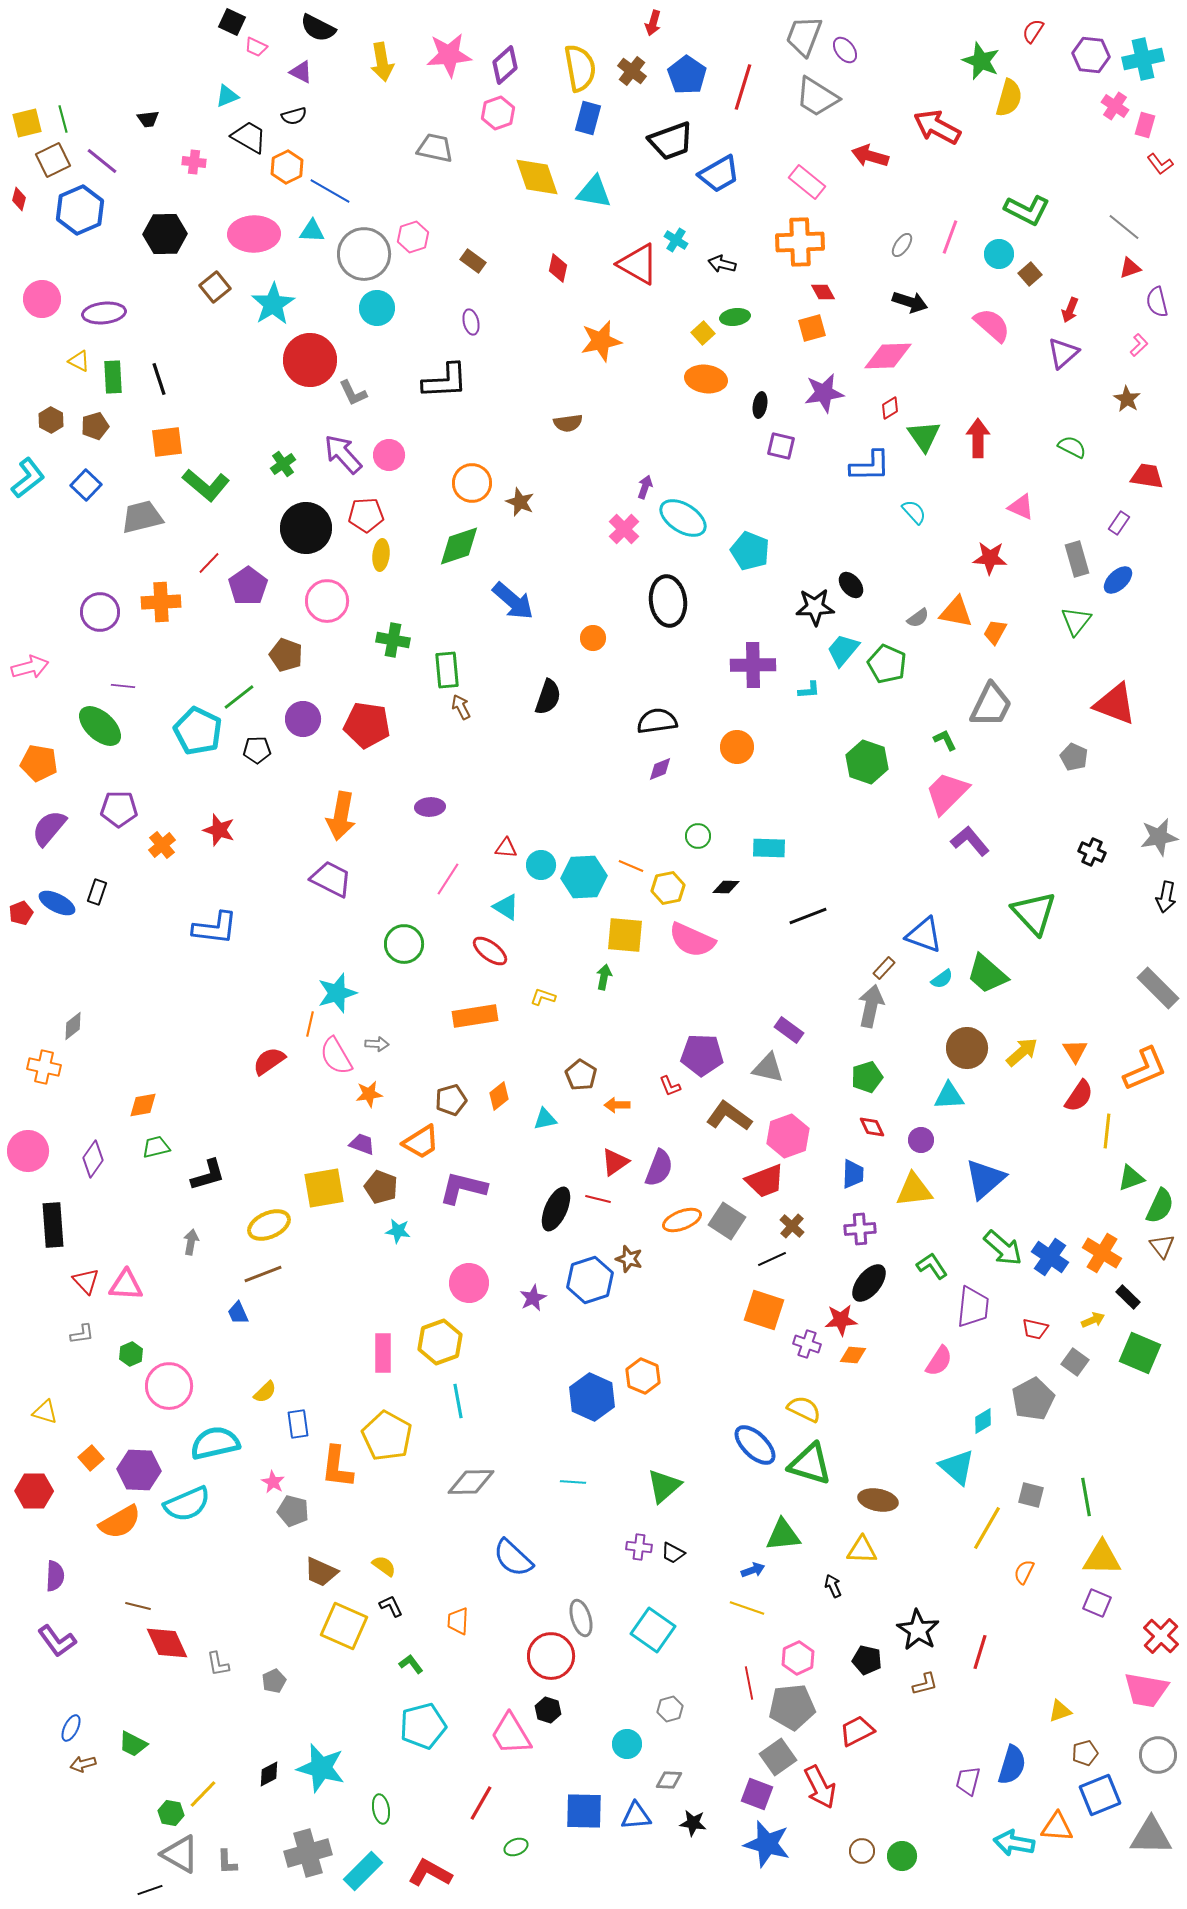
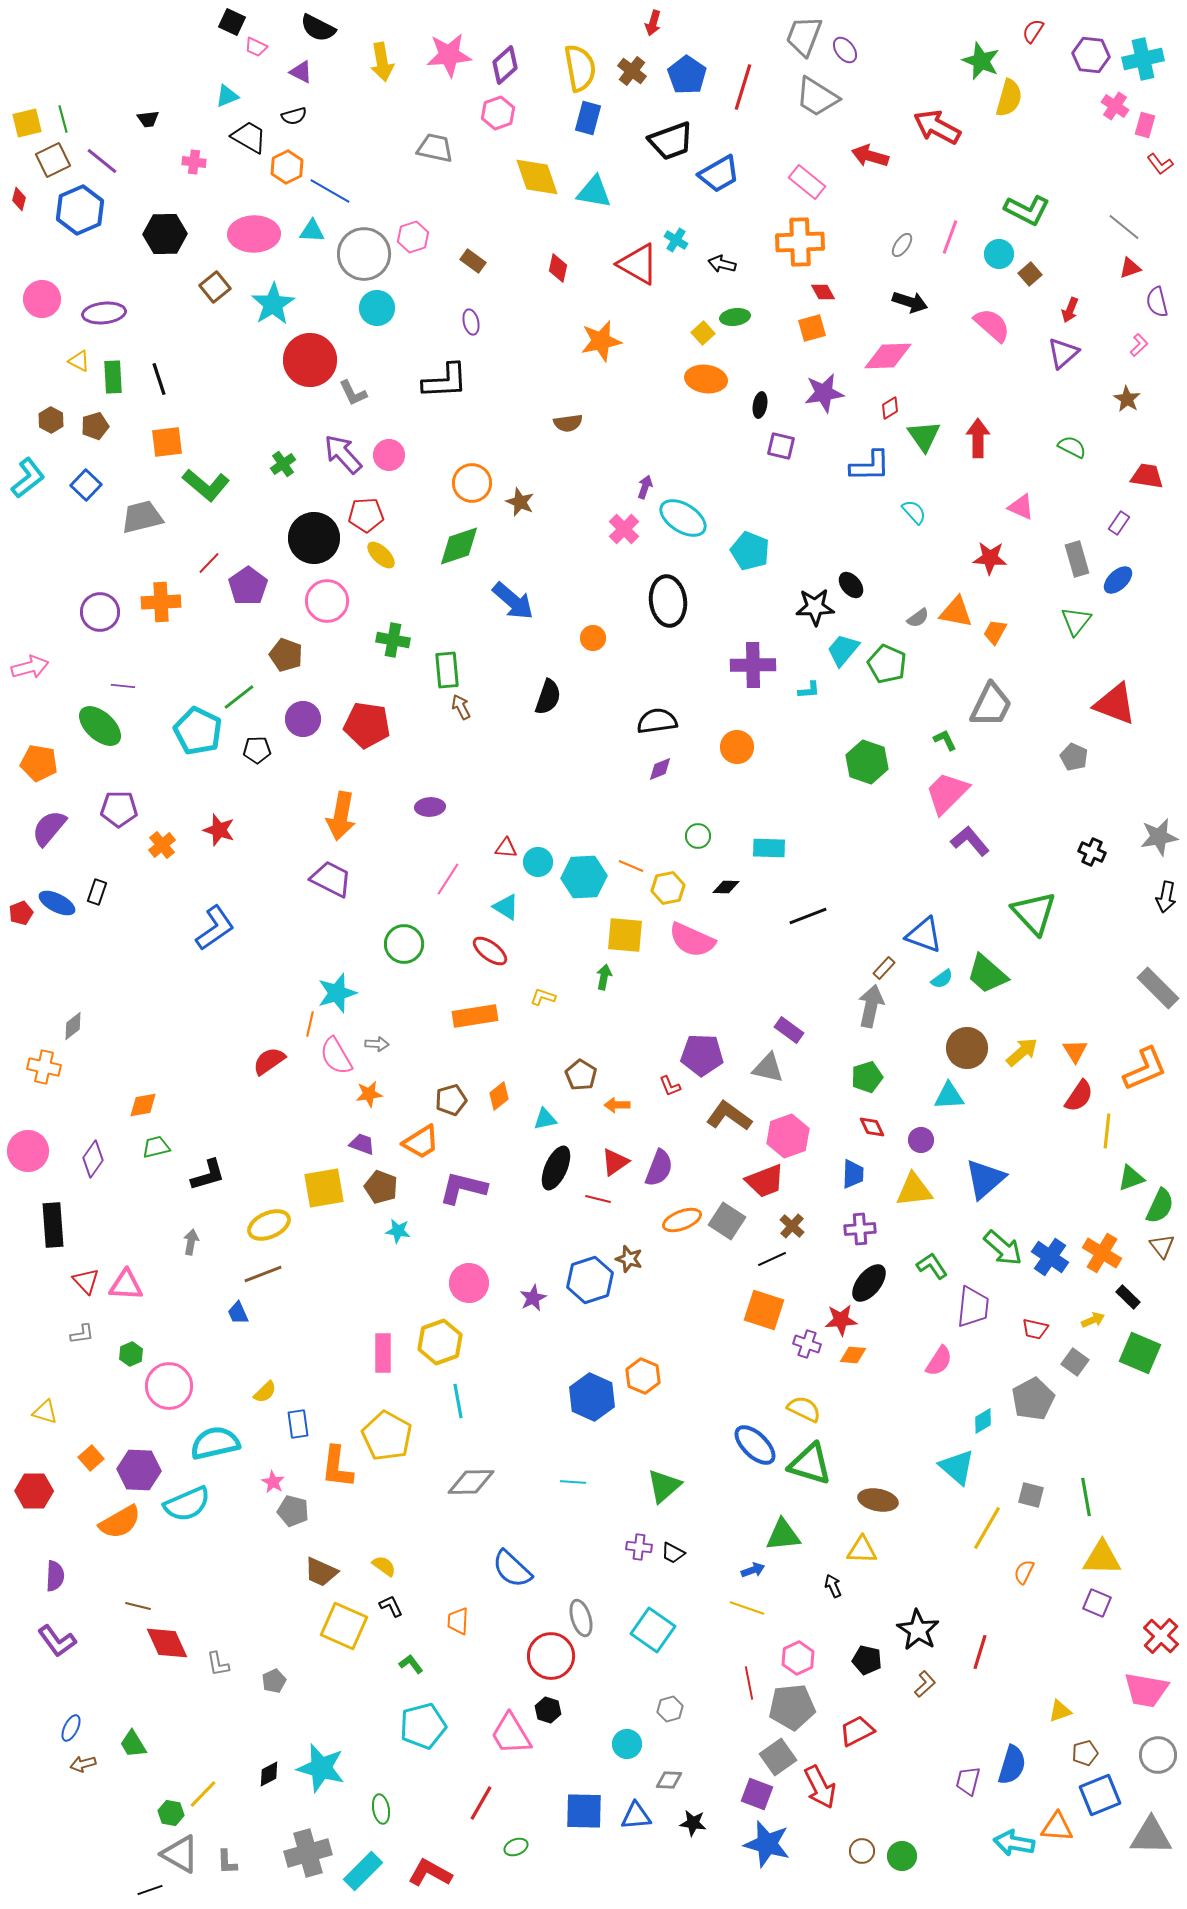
black circle at (306, 528): moved 8 px right, 10 px down
yellow ellipse at (381, 555): rotated 52 degrees counterclockwise
cyan circle at (541, 865): moved 3 px left, 3 px up
blue L-shape at (215, 928): rotated 42 degrees counterclockwise
black ellipse at (556, 1209): moved 41 px up
blue semicircle at (513, 1558): moved 1 px left, 11 px down
brown L-shape at (925, 1684): rotated 28 degrees counterclockwise
green trapezoid at (133, 1744): rotated 32 degrees clockwise
